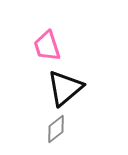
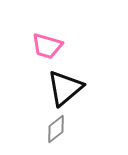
pink trapezoid: rotated 56 degrees counterclockwise
